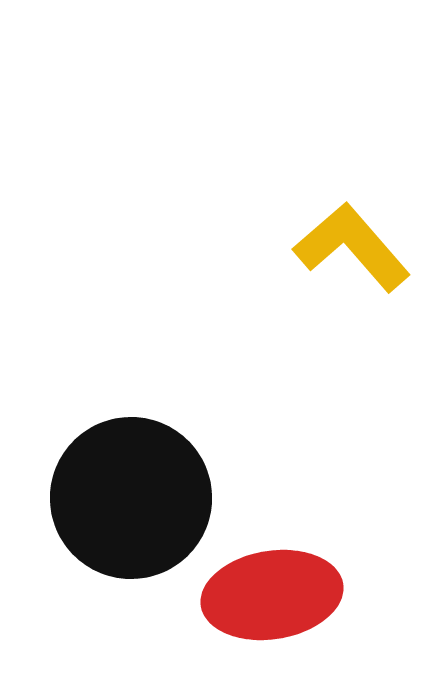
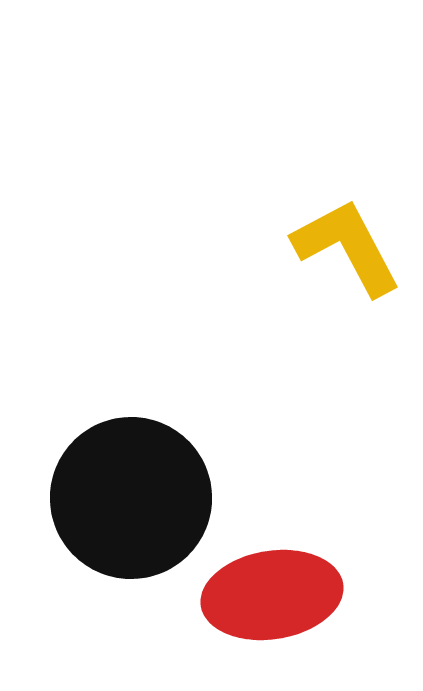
yellow L-shape: moved 5 px left; rotated 13 degrees clockwise
